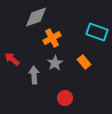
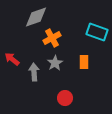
orange rectangle: rotated 40 degrees clockwise
gray arrow: moved 3 px up
